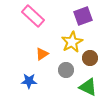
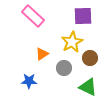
purple square: rotated 18 degrees clockwise
gray circle: moved 2 px left, 2 px up
